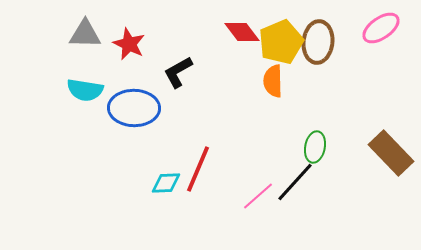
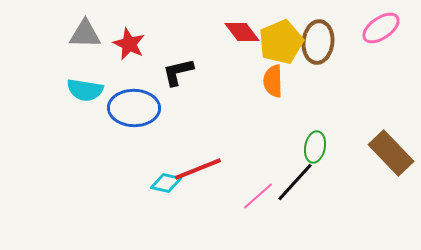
black L-shape: rotated 16 degrees clockwise
red line: rotated 45 degrees clockwise
cyan diamond: rotated 16 degrees clockwise
